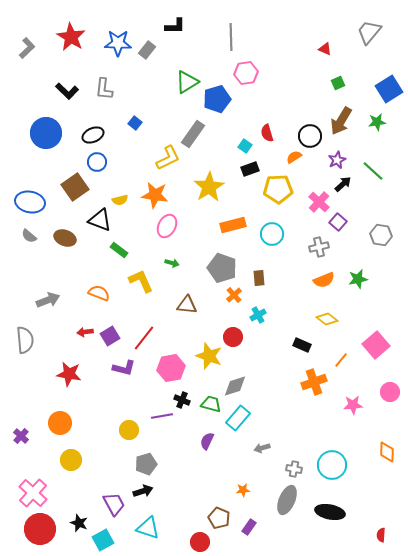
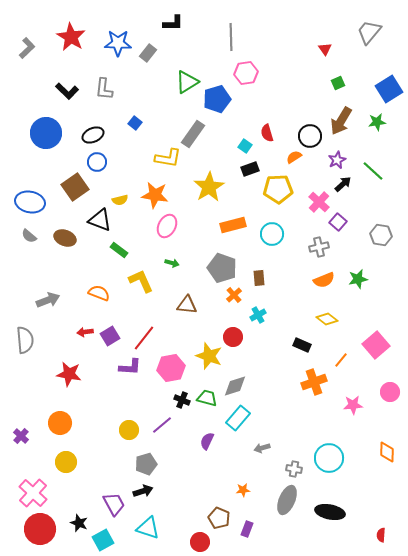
black L-shape at (175, 26): moved 2 px left, 3 px up
red triangle at (325, 49): rotated 32 degrees clockwise
gray rectangle at (147, 50): moved 1 px right, 3 px down
yellow L-shape at (168, 158): rotated 36 degrees clockwise
purple L-shape at (124, 368): moved 6 px right, 1 px up; rotated 10 degrees counterclockwise
green trapezoid at (211, 404): moved 4 px left, 6 px up
purple line at (162, 416): moved 9 px down; rotated 30 degrees counterclockwise
yellow circle at (71, 460): moved 5 px left, 2 px down
cyan circle at (332, 465): moved 3 px left, 7 px up
purple rectangle at (249, 527): moved 2 px left, 2 px down; rotated 14 degrees counterclockwise
